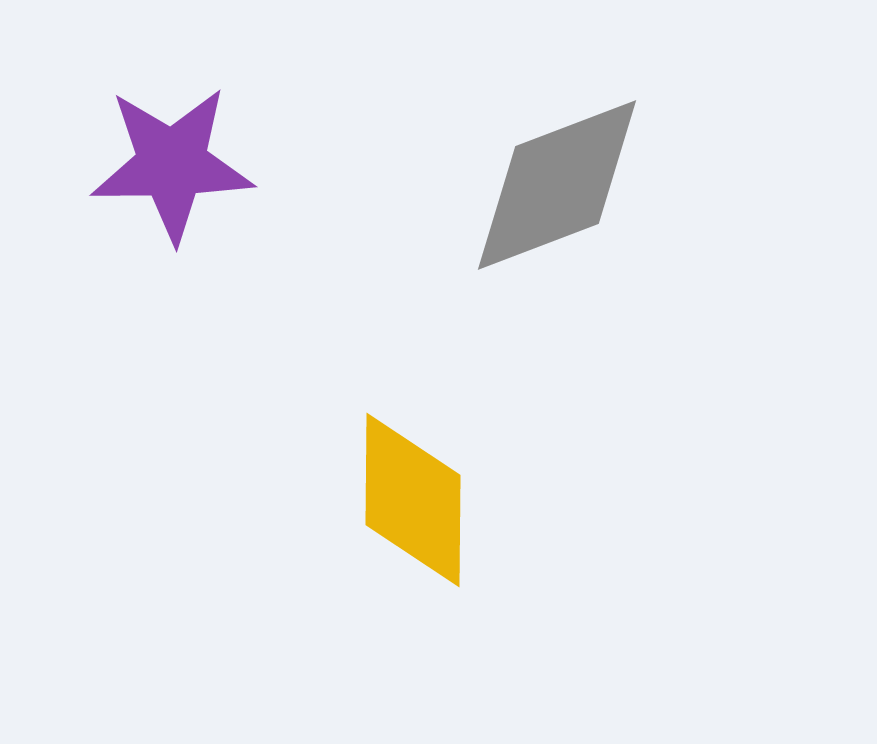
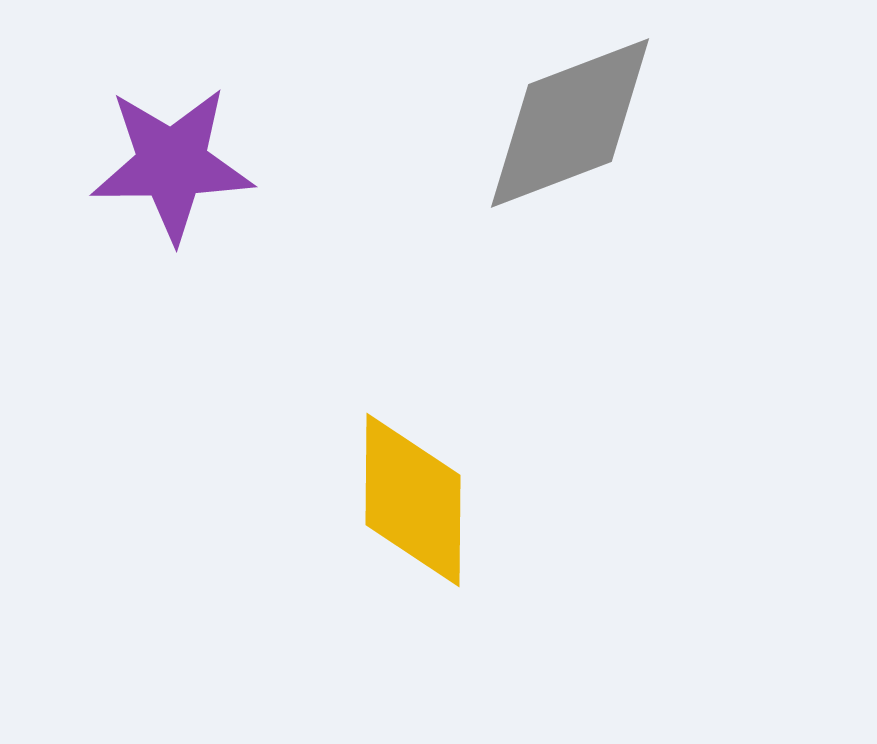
gray diamond: moved 13 px right, 62 px up
